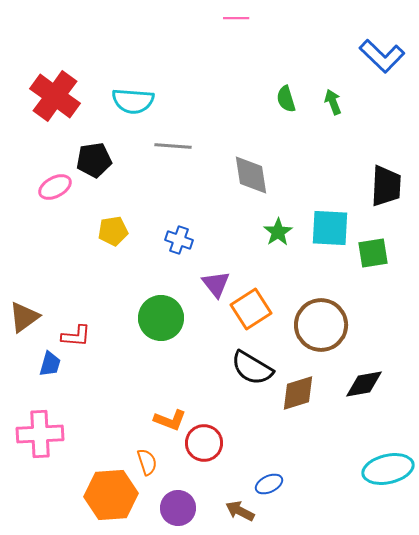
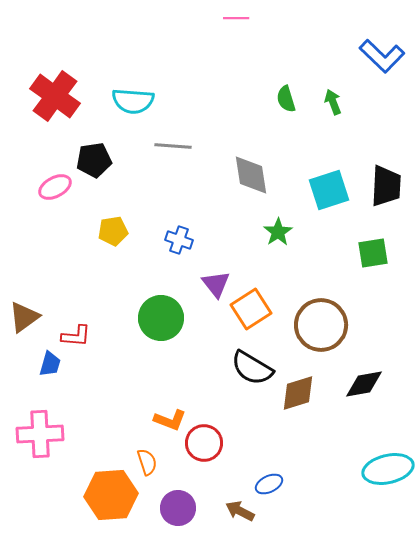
cyan square: moved 1 px left, 38 px up; rotated 21 degrees counterclockwise
